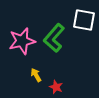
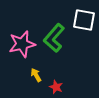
pink star: moved 3 px down
